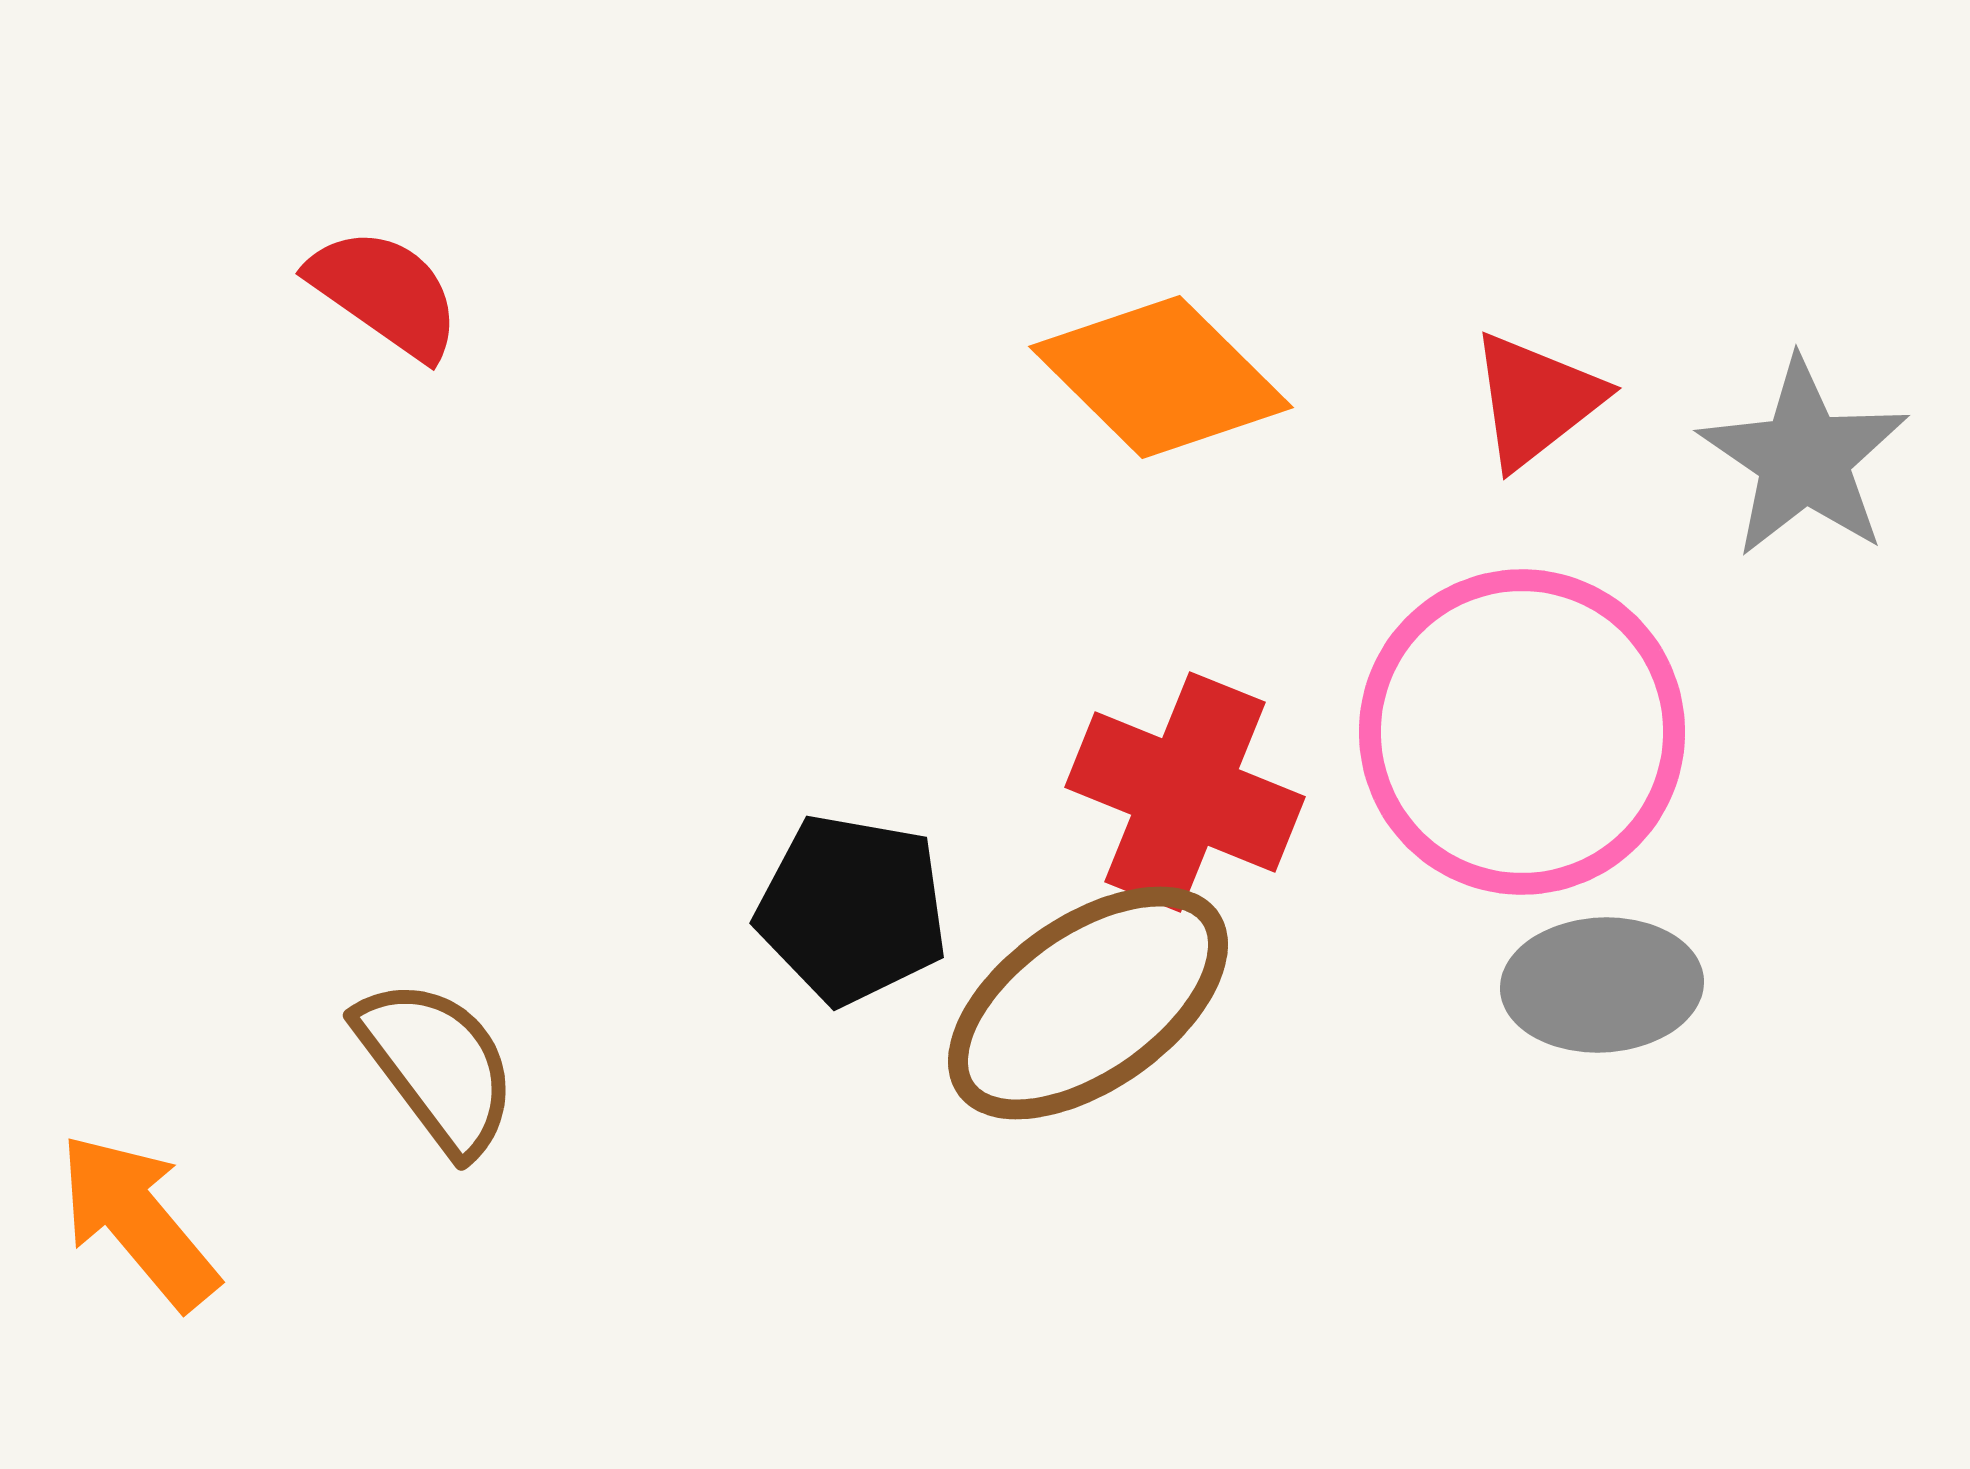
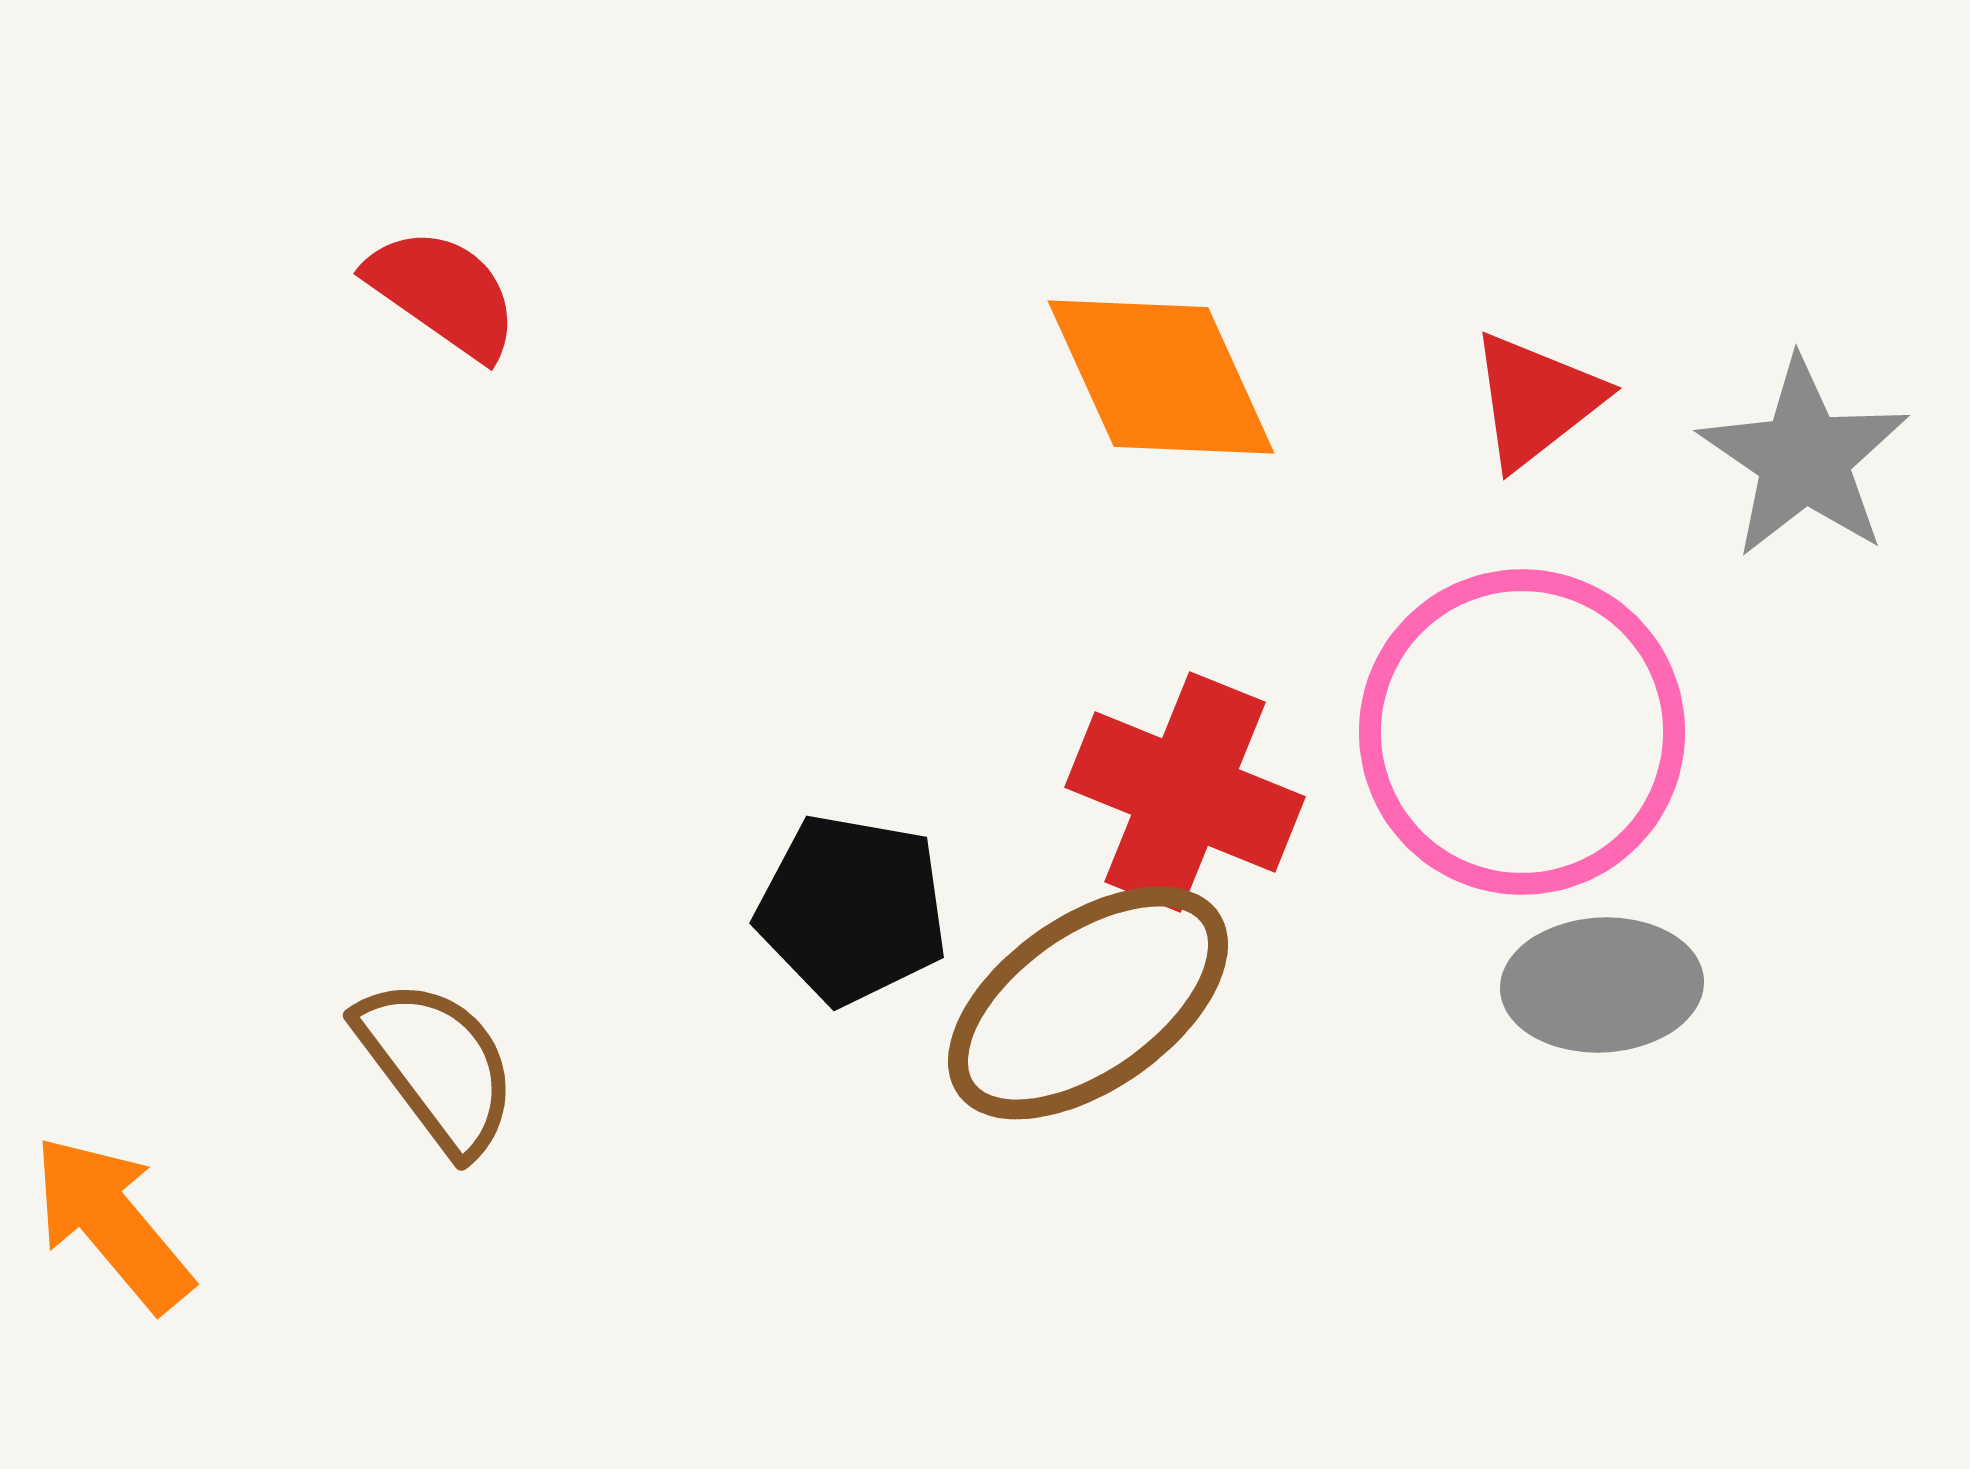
red semicircle: moved 58 px right
orange diamond: rotated 21 degrees clockwise
orange arrow: moved 26 px left, 2 px down
